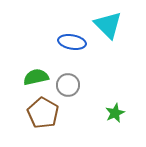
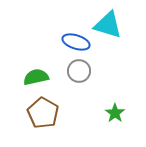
cyan triangle: rotated 28 degrees counterclockwise
blue ellipse: moved 4 px right; rotated 8 degrees clockwise
gray circle: moved 11 px right, 14 px up
green star: rotated 12 degrees counterclockwise
